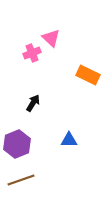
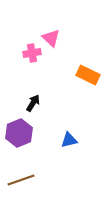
pink cross: rotated 12 degrees clockwise
blue triangle: rotated 12 degrees counterclockwise
purple hexagon: moved 2 px right, 11 px up
